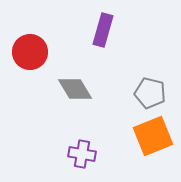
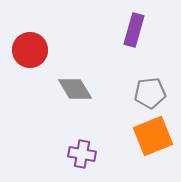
purple rectangle: moved 31 px right
red circle: moved 2 px up
gray pentagon: rotated 20 degrees counterclockwise
